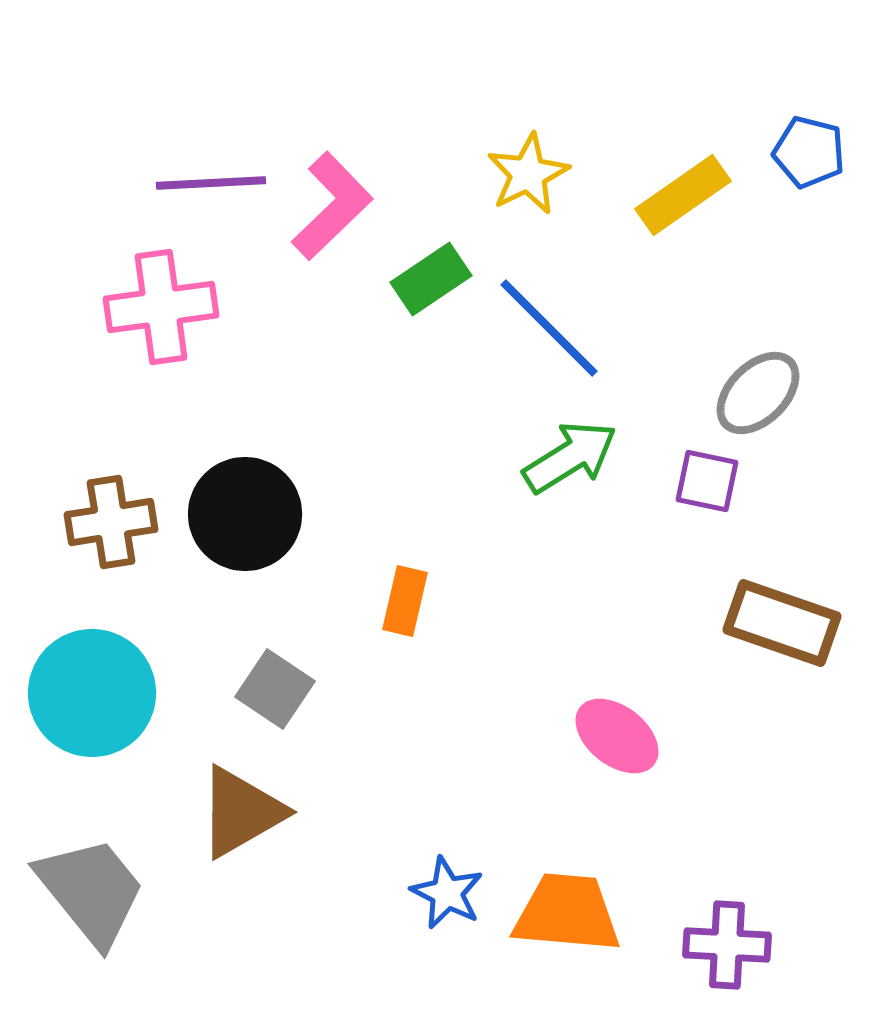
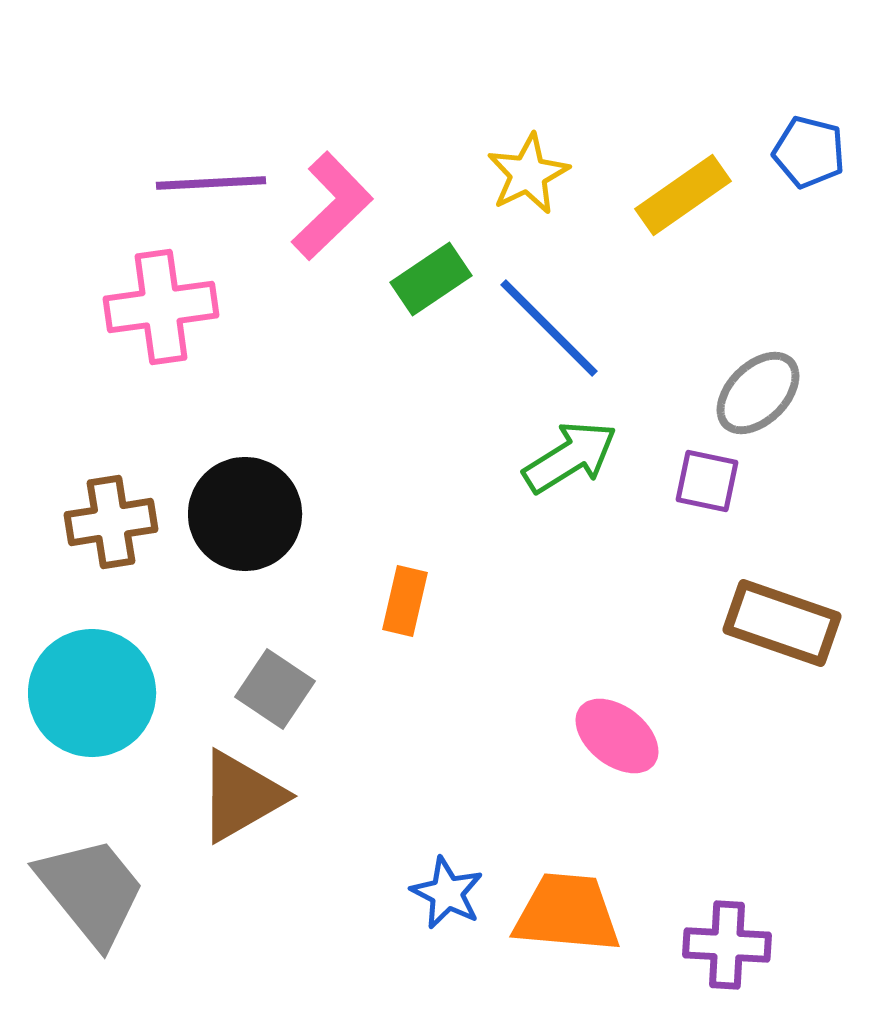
brown triangle: moved 16 px up
